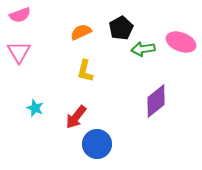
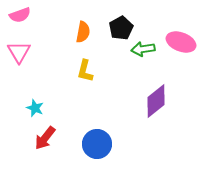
orange semicircle: moved 2 px right; rotated 125 degrees clockwise
red arrow: moved 31 px left, 21 px down
